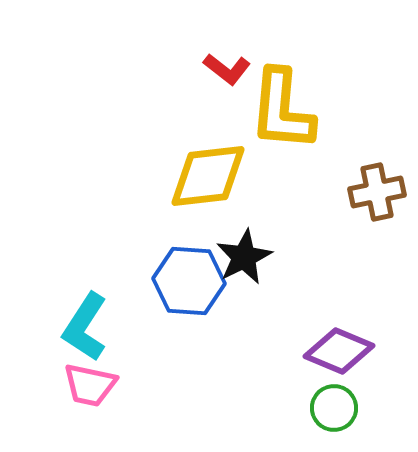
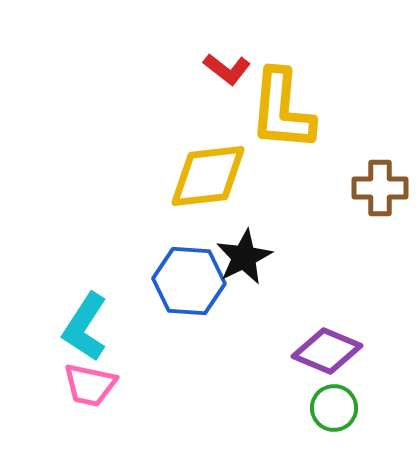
brown cross: moved 3 px right, 4 px up; rotated 12 degrees clockwise
purple diamond: moved 12 px left
